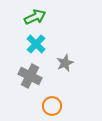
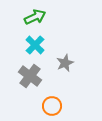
cyan cross: moved 1 px left, 1 px down
gray cross: rotated 10 degrees clockwise
